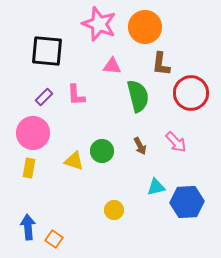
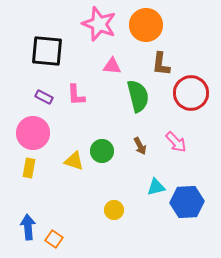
orange circle: moved 1 px right, 2 px up
purple rectangle: rotated 72 degrees clockwise
